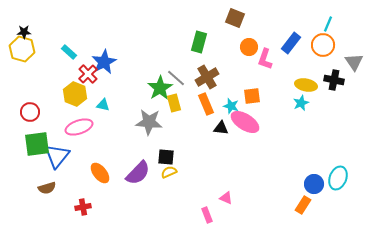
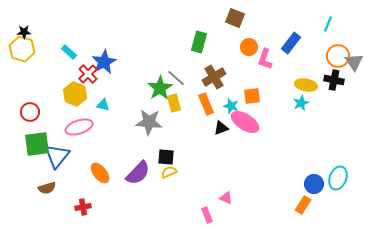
orange circle at (323, 45): moved 15 px right, 11 px down
brown cross at (207, 77): moved 7 px right
black triangle at (221, 128): rotated 28 degrees counterclockwise
